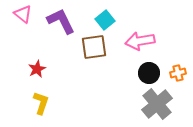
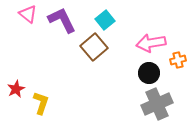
pink triangle: moved 5 px right
purple L-shape: moved 1 px right, 1 px up
pink arrow: moved 11 px right, 2 px down
brown square: rotated 32 degrees counterclockwise
red star: moved 21 px left, 20 px down
orange cross: moved 13 px up
gray cross: rotated 16 degrees clockwise
